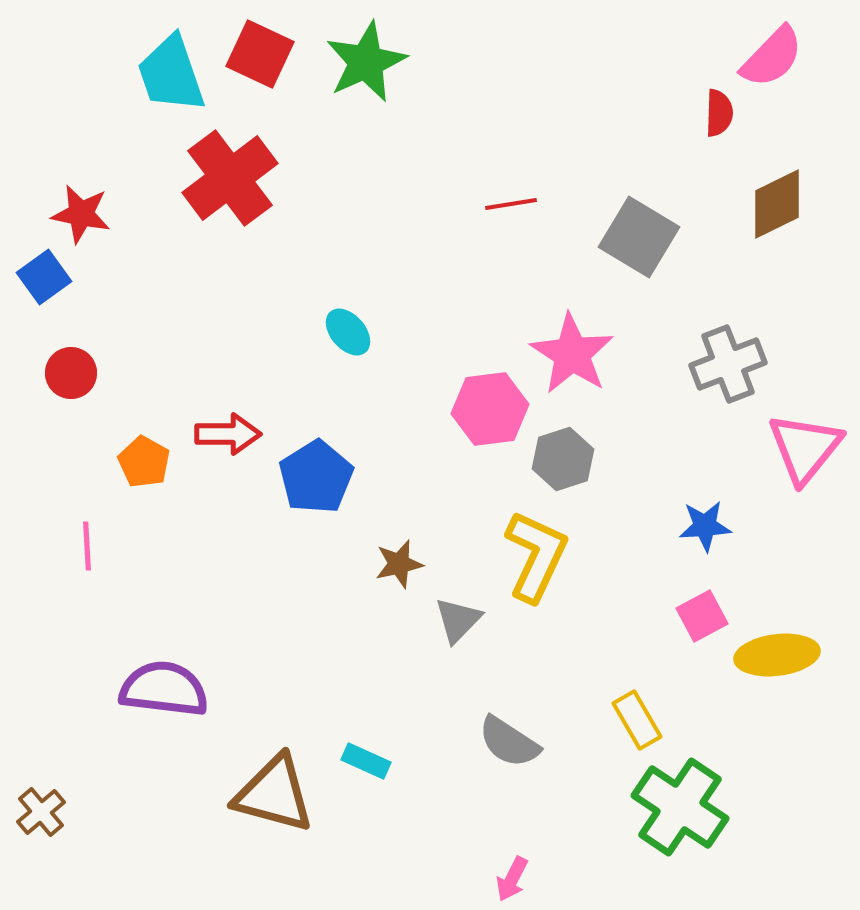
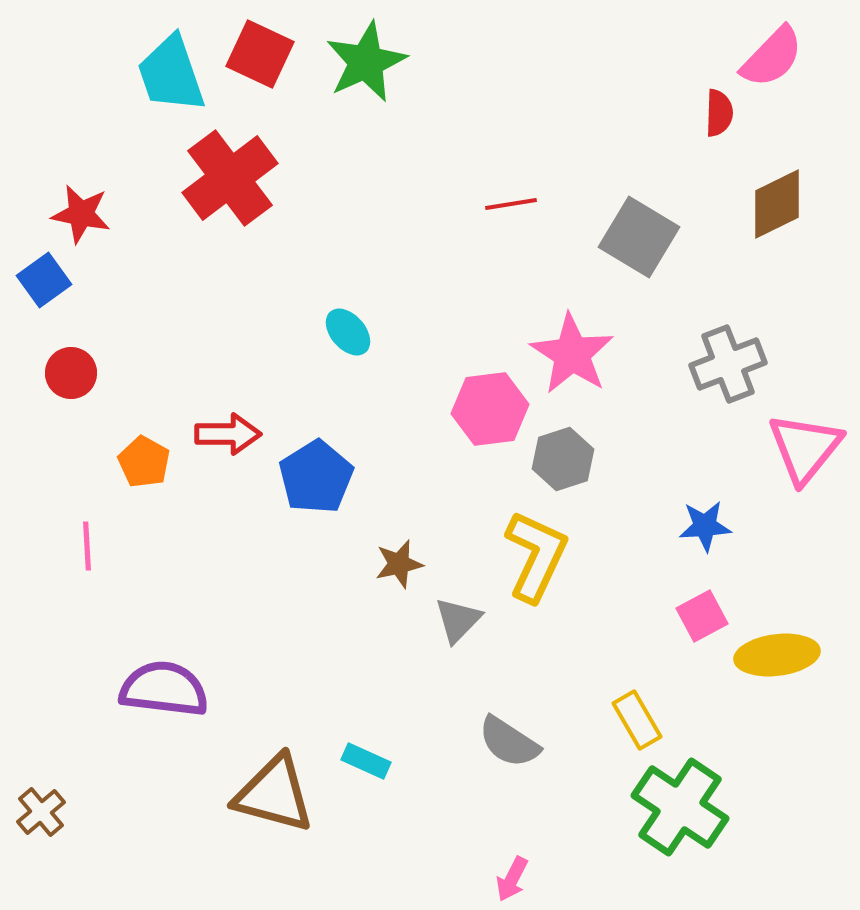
blue square: moved 3 px down
